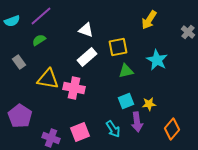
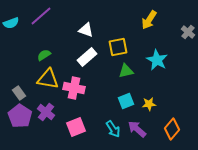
cyan semicircle: moved 1 px left, 2 px down
green semicircle: moved 5 px right, 15 px down
gray rectangle: moved 31 px down
purple arrow: moved 7 px down; rotated 138 degrees clockwise
pink square: moved 4 px left, 5 px up
purple cross: moved 5 px left, 26 px up; rotated 18 degrees clockwise
